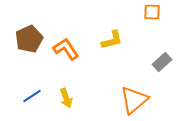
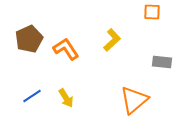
yellow L-shape: rotated 30 degrees counterclockwise
gray rectangle: rotated 48 degrees clockwise
yellow arrow: rotated 12 degrees counterclockwise
